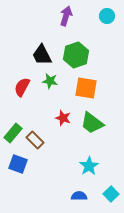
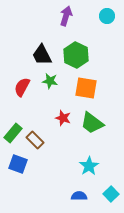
green hexagon: rotated 15 degrees counterclockwise
